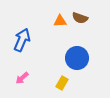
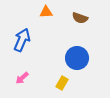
orange triangle: moved 14 px left, 9 px up
